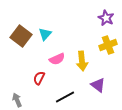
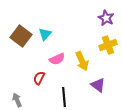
yellow arrow: rotated 18 degrees counterclockwise
black line: moved 1 px left; rotated 66 degrees counterclockwise
